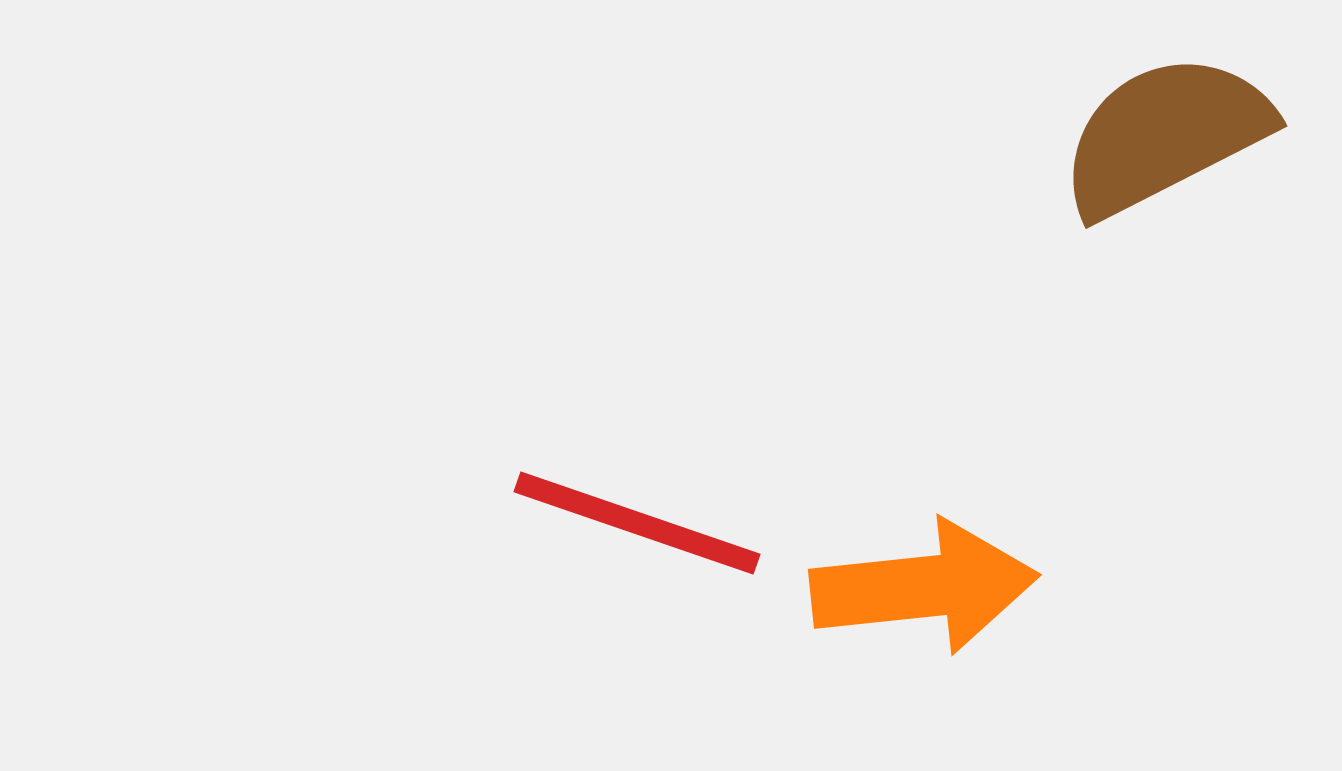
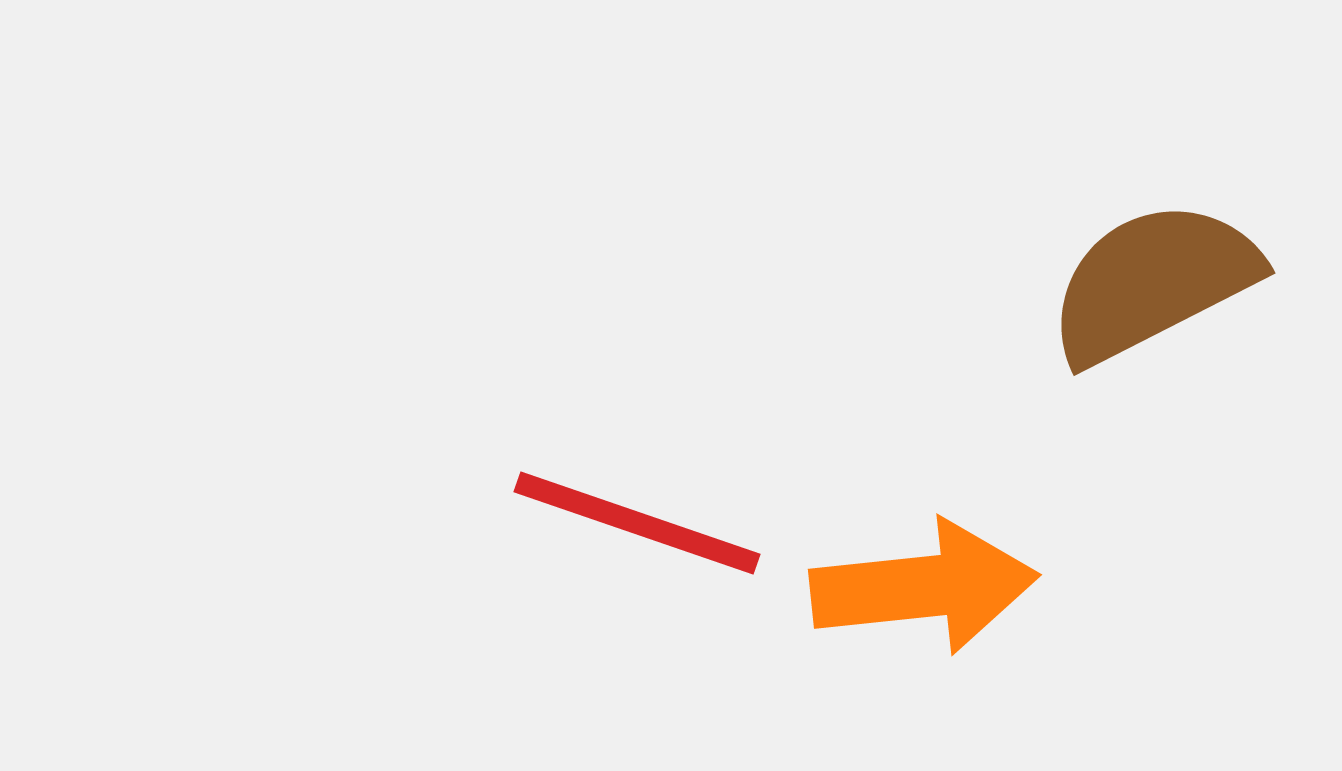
brown semicircle: moved 12 px left, 147 px down
